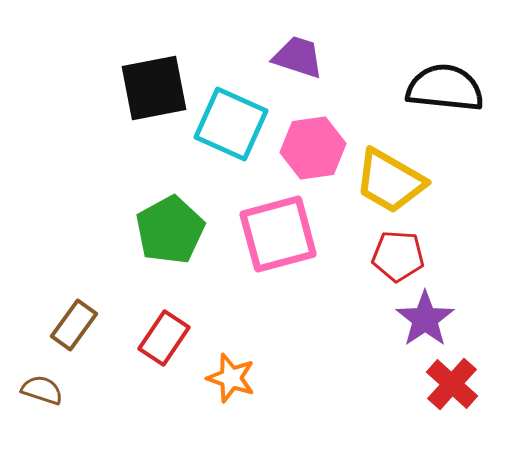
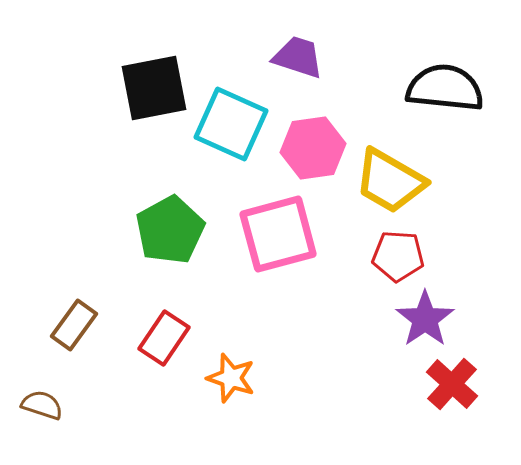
brown semicircle: moved 15 px down
